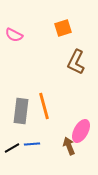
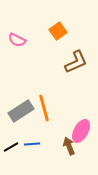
orange square: moved 5 px left, 3 px down; rotated 18 degrees counterclockwise
pink semicircle: moved 3 px right, 5 px down
brown L-shape: rotated 140 degrees counterclockwise
orange line: moved 2 px down
gray rectangle: rotated 50 degrees clockwise
black line: moved 1 px left, 1 px up
